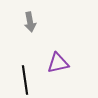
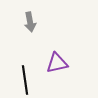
purple triangle: moved 1 px left
